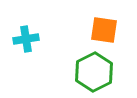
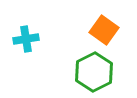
orange square: rotated 28 degrees clockwise
